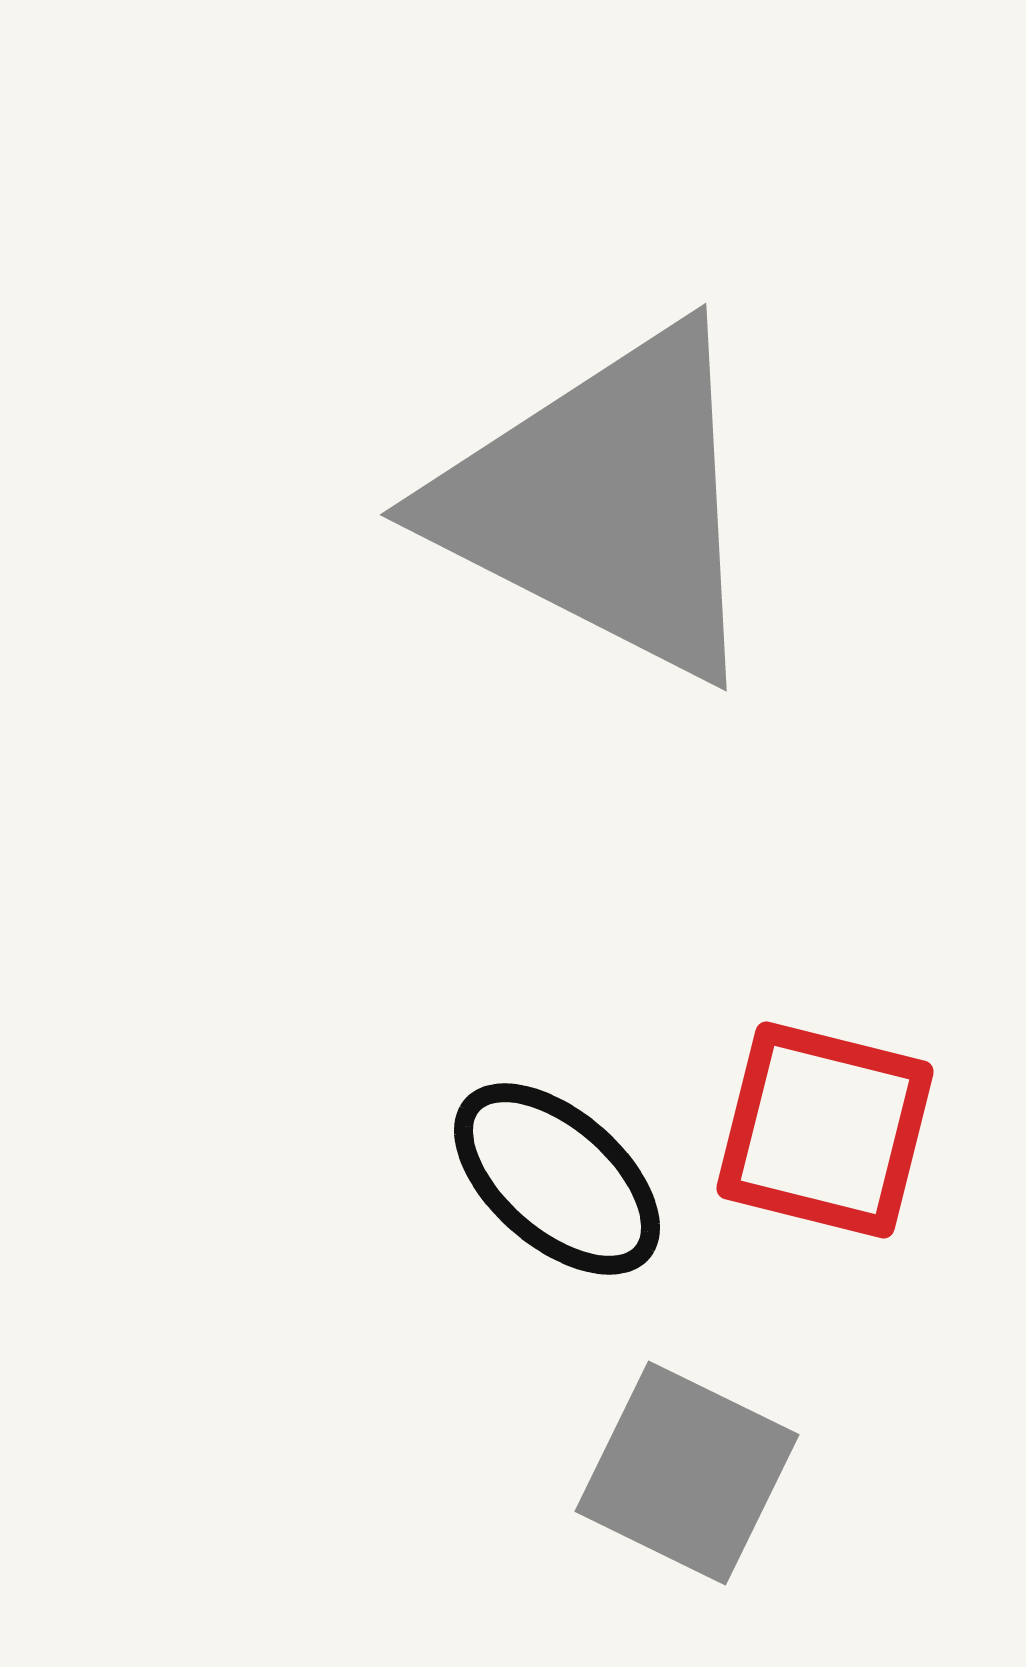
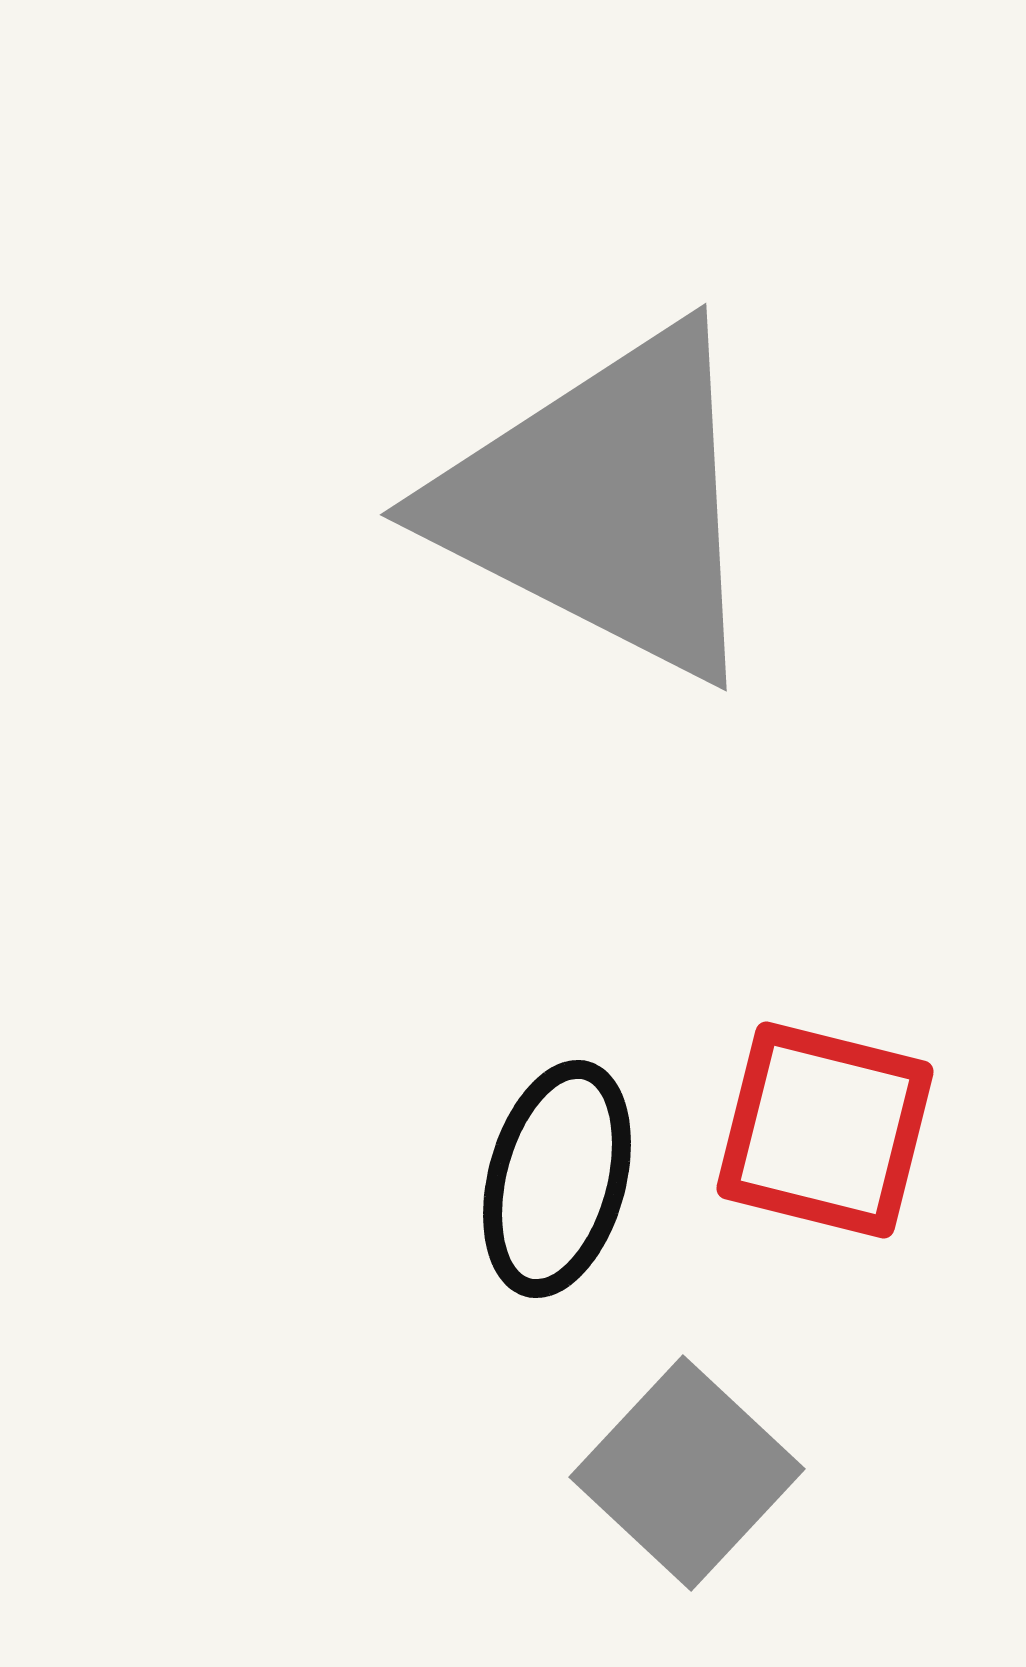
black ellipse: rotated 64 degrees clockwise
gray square: rotated 17 degrees clockwise
